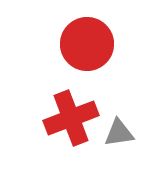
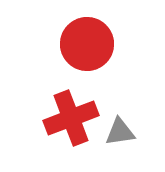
gray triangle: moved 1 px right, 1 px up
